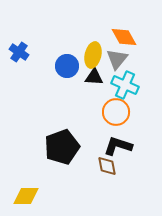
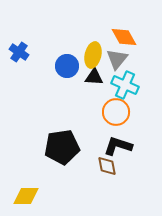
black pentagon: rotated 12 degrees clockwise
